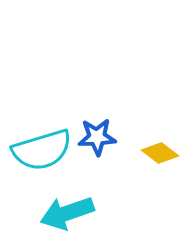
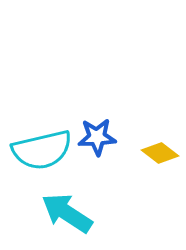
cyan semicircle: rotated 4 degrees clockwise
cyan arrow: rotated 52 degrees clockwise
